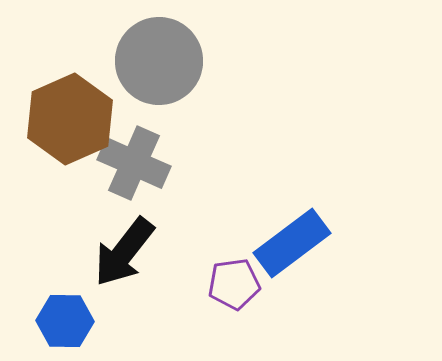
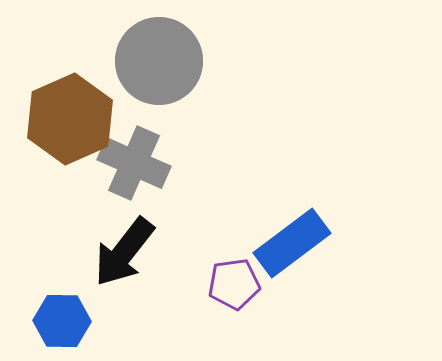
blue hexagon: moved 3 px left
